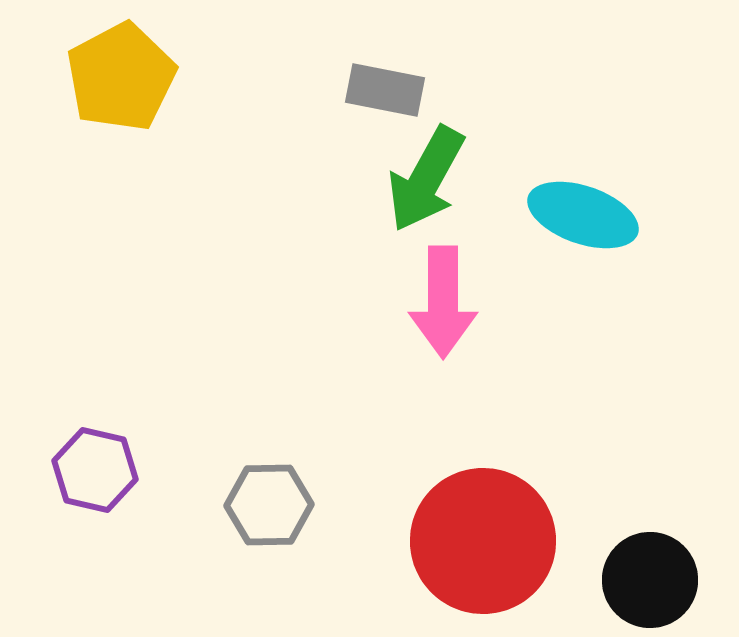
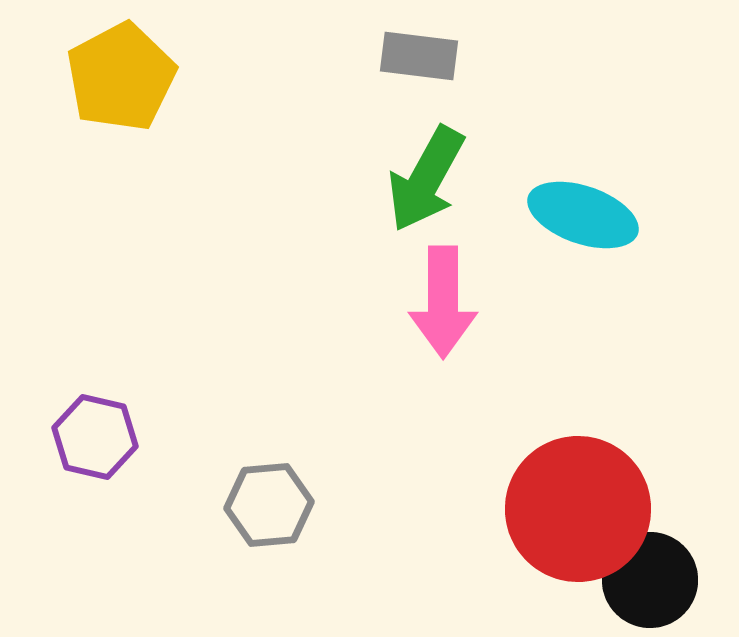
gray rectangle: moved 34 px right, 34 px up; rotated 4 degrees counterclockwise
purple hexagon: moved 33 px up
gray hexagon: rotated 4 degrees counterclockwise
red circle: moved 95 px right, 32 px up
